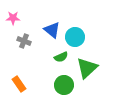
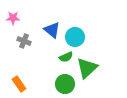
green semicircle: moved 5 px right
green circle: moved 1 px right, 1 px up
